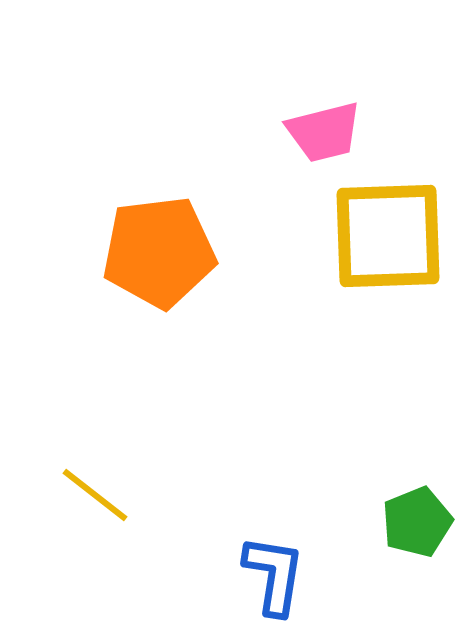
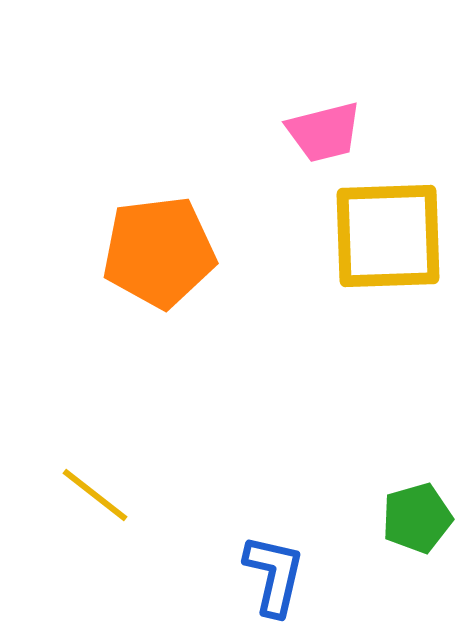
green pentagon: moved 4 px up; rotated 6 degrees clockwise
blue L-shape: rotated 4 degrees clockwise
